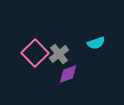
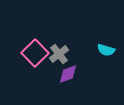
cyan semicircle: moved 10 px right, 7 px down; rotated 36 degrees clockwise
